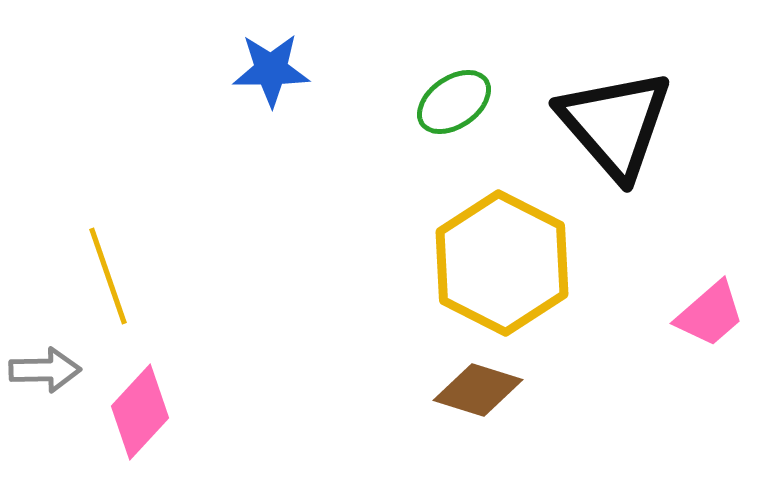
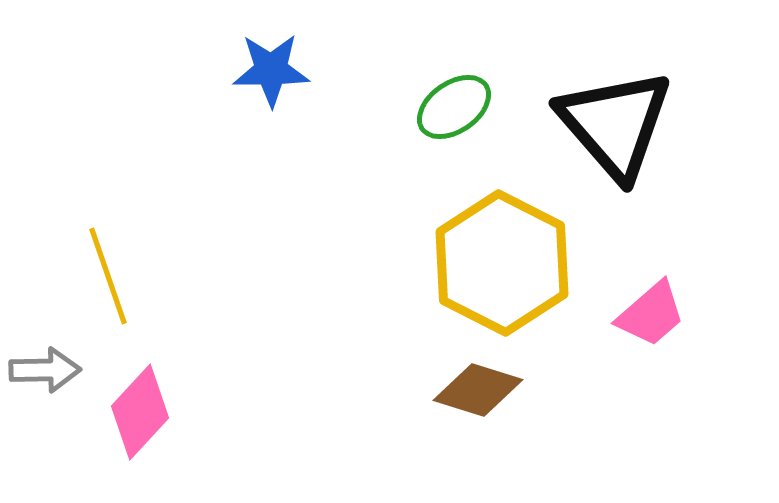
green ellipse: moved 5 px down
pink trapezoid: moved 59 px left
